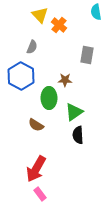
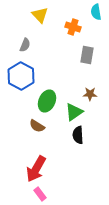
orange cross: moved 14 px right, 2 px down; rotated 21 degrees counterclockwise
gray semicircle: moved 7 px left, 2 px up
brown star: moved 25 px right, 14 px down
green ellipse: moved 2 px left, 3 px down; rotated 25 degrees clockwise
brown semicircle: moved 1 px right, 1 px down
